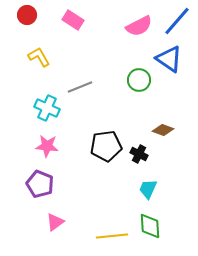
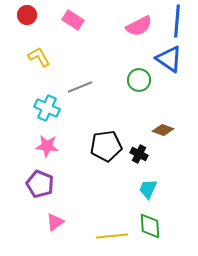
blue line: rotated 36 degrees counterclockwise
